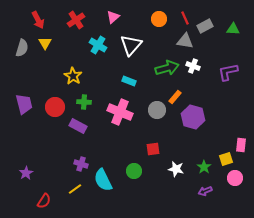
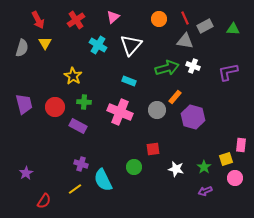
green circle: moved 4 px up
